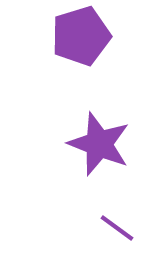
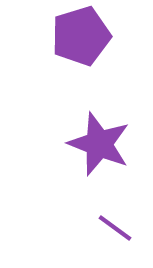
purple line: moved 2 px left
